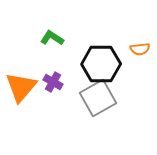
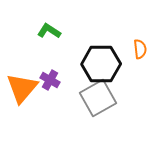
green L-shape: moved 3 px left, 7 px up
orange semicircle: rotated 90 degrees counterclockwise
purple cross: moved 3 px left, 2 px up
orange triangle: moved 1 px right, 1 px down
